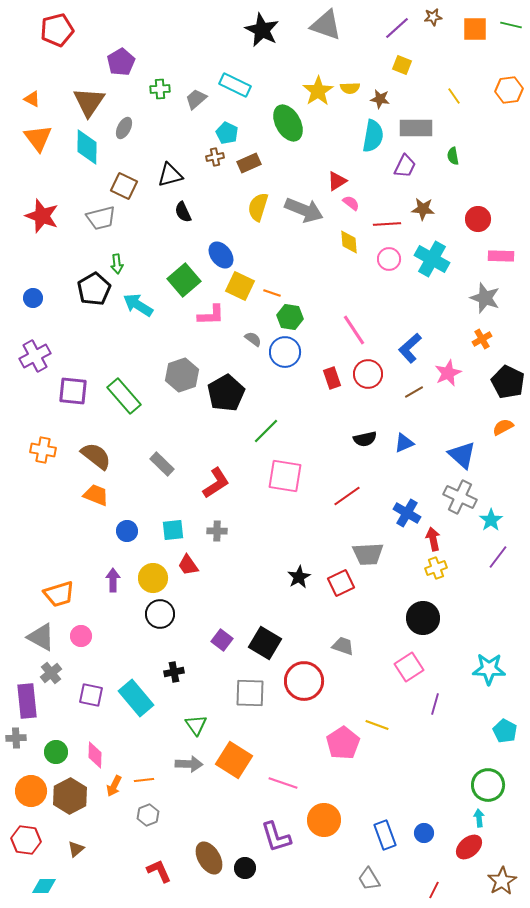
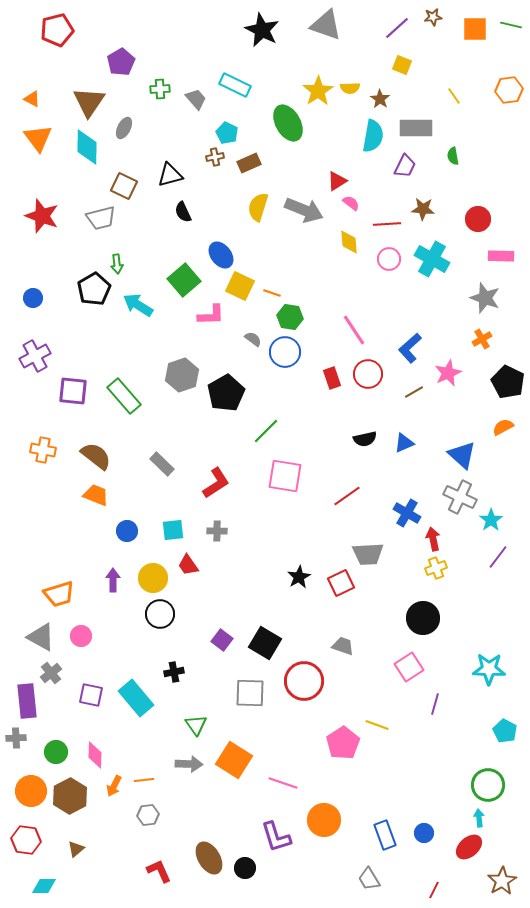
gray trapezoid at (196, 99): rotated 90 degrees clockwise
brown star at (380, 99): rotated 24 degrees clockwise
gray hexagon at (148, 815): rotated 15 degrees clockwise
